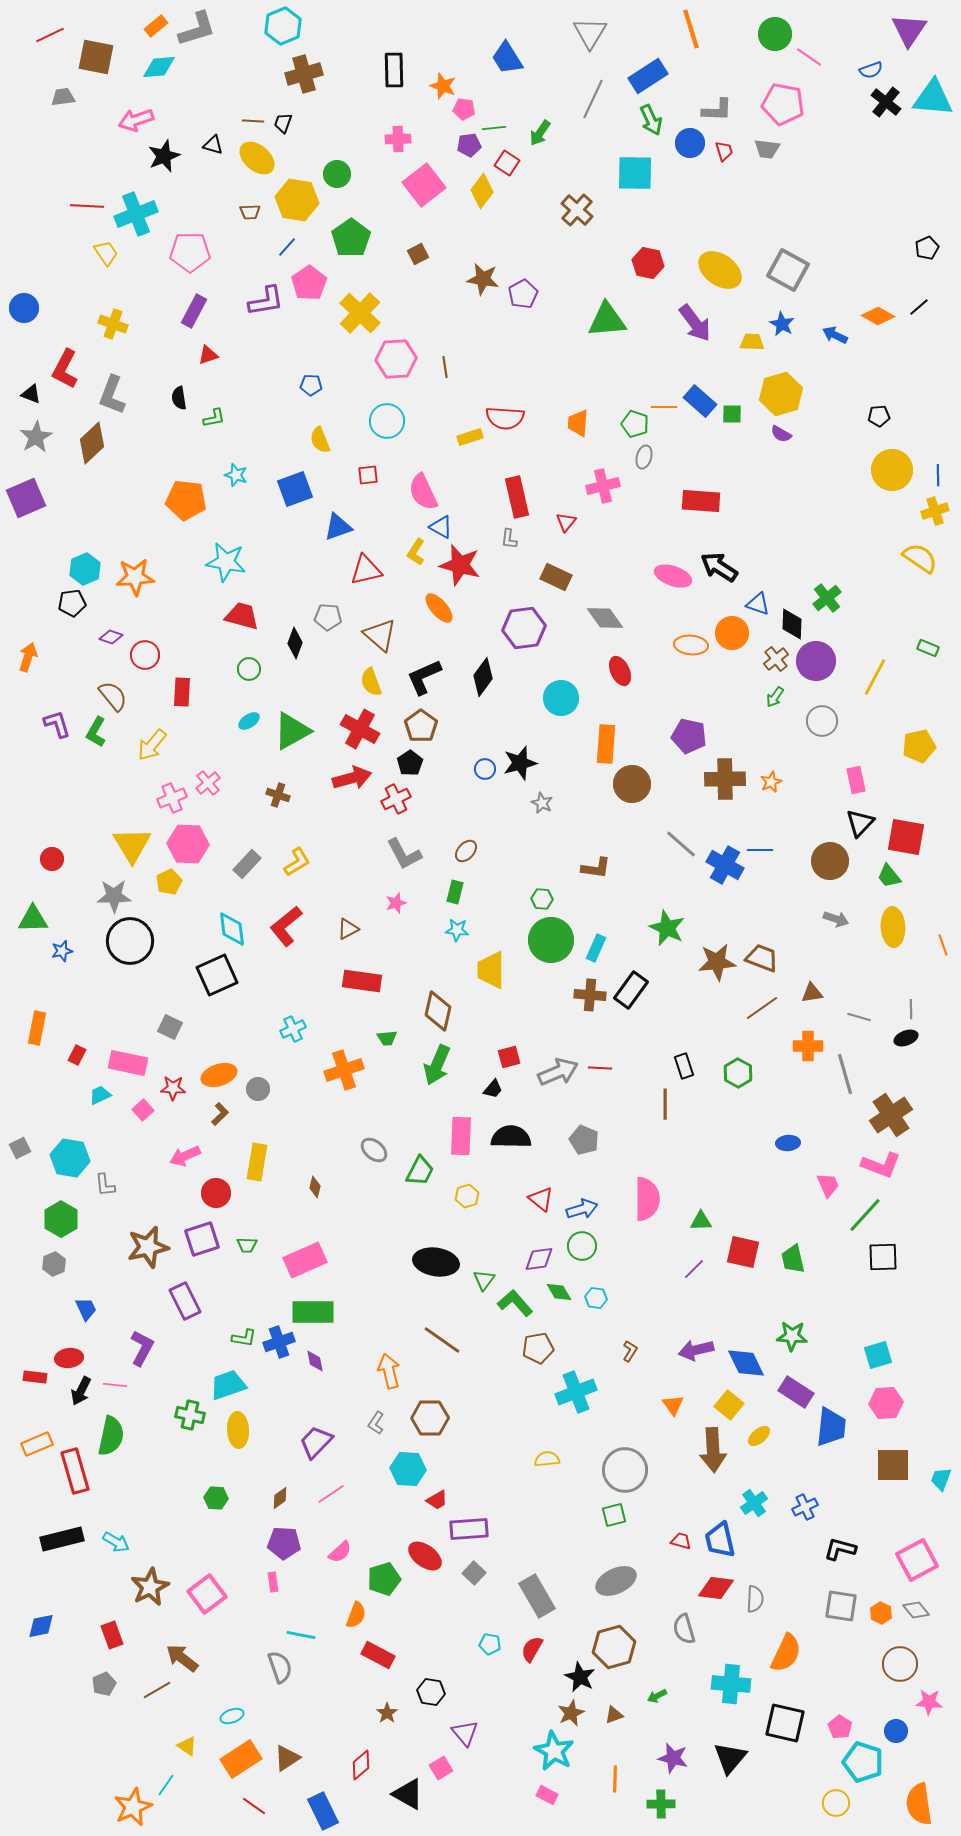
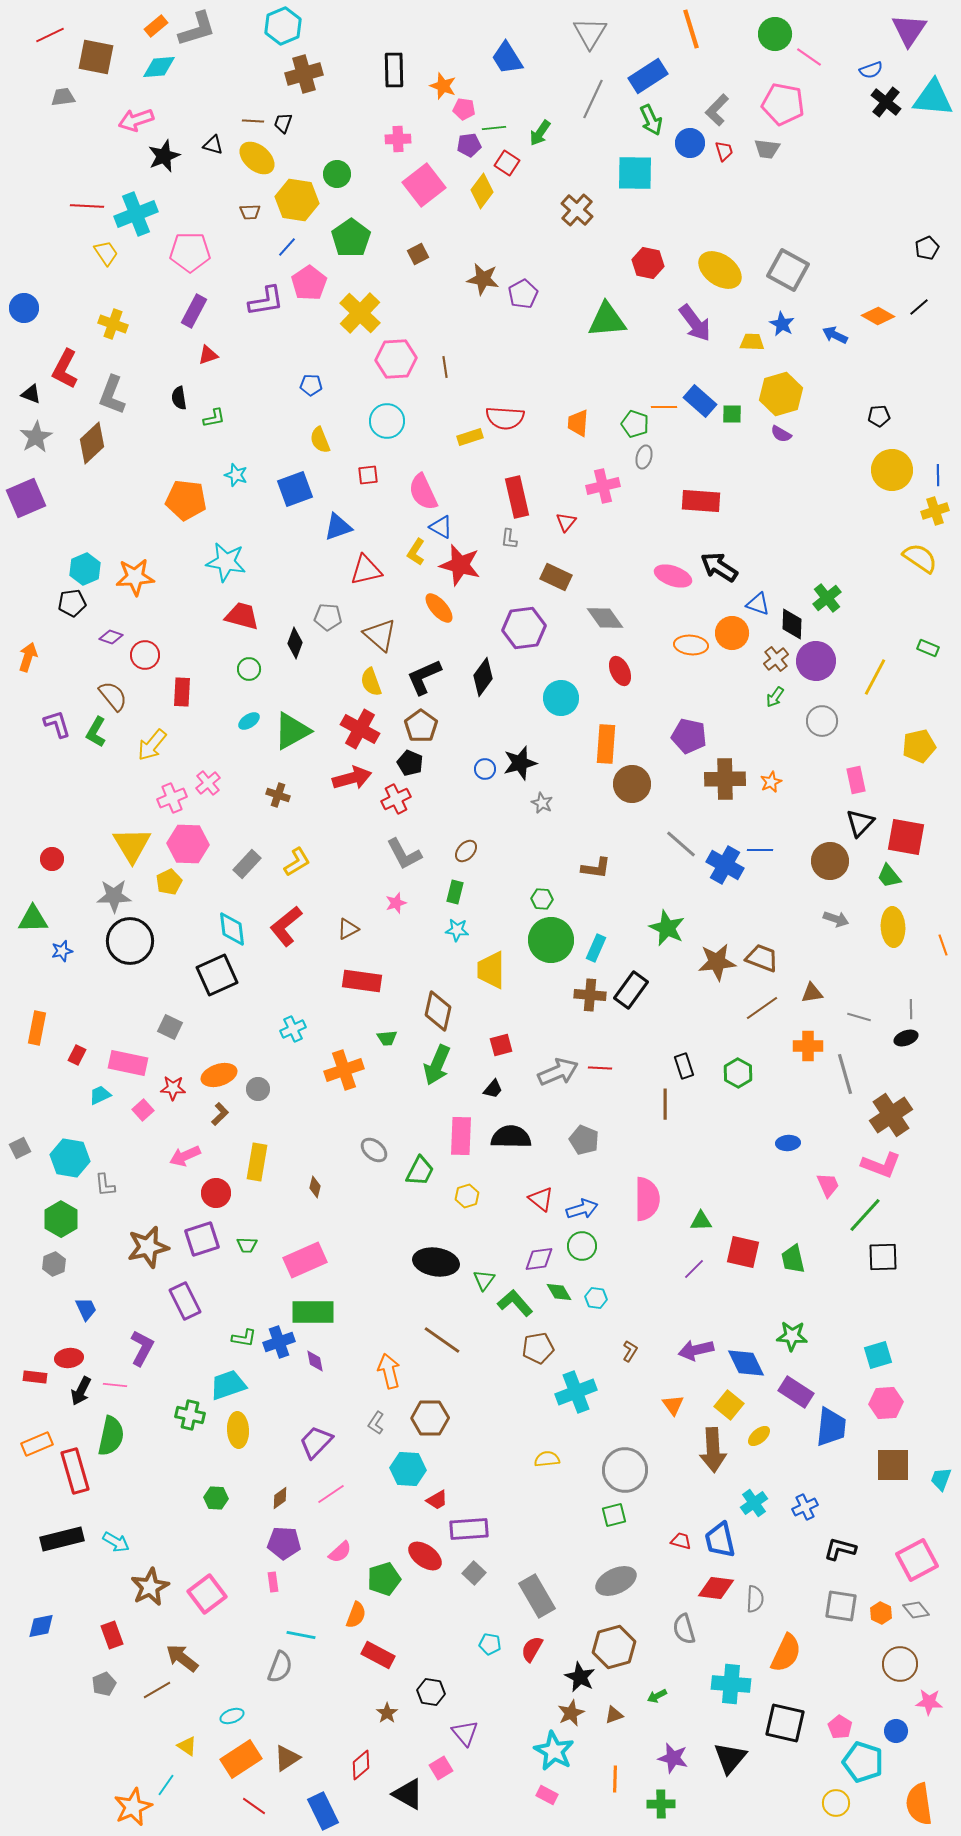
gray L-shape at (717, 110): rotated 132 degrees clockwise
black pentagon at (410, 763): rotated 15 degrees counterclockwise
red square at (509, 1057): moved 8 px left, 12 px up
gray semicircle at (280, 1667): rotated 40 degrees clockwise
